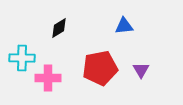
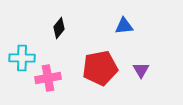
black diamond: rotated 20 degrees counterclockwise
pink cross: rotated 10 degrees counterclockwise
